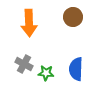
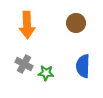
brown circle: moved 3 px right, 6 px down
orange arrow: moved 2 px left, 2 px down
blue semicircle: moved 7 px right, 3 px up
